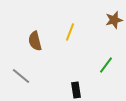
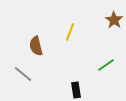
brown star: rotated 24 degrees counterclockwise
brown semicircle: moved 1 px right, 5 px down
green line: rotated 18 degrees clockwise
gray line: moved 2 px right, 2 px up
